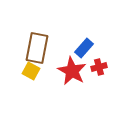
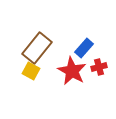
brown rectangle: rotated 28 degrees clockwise
